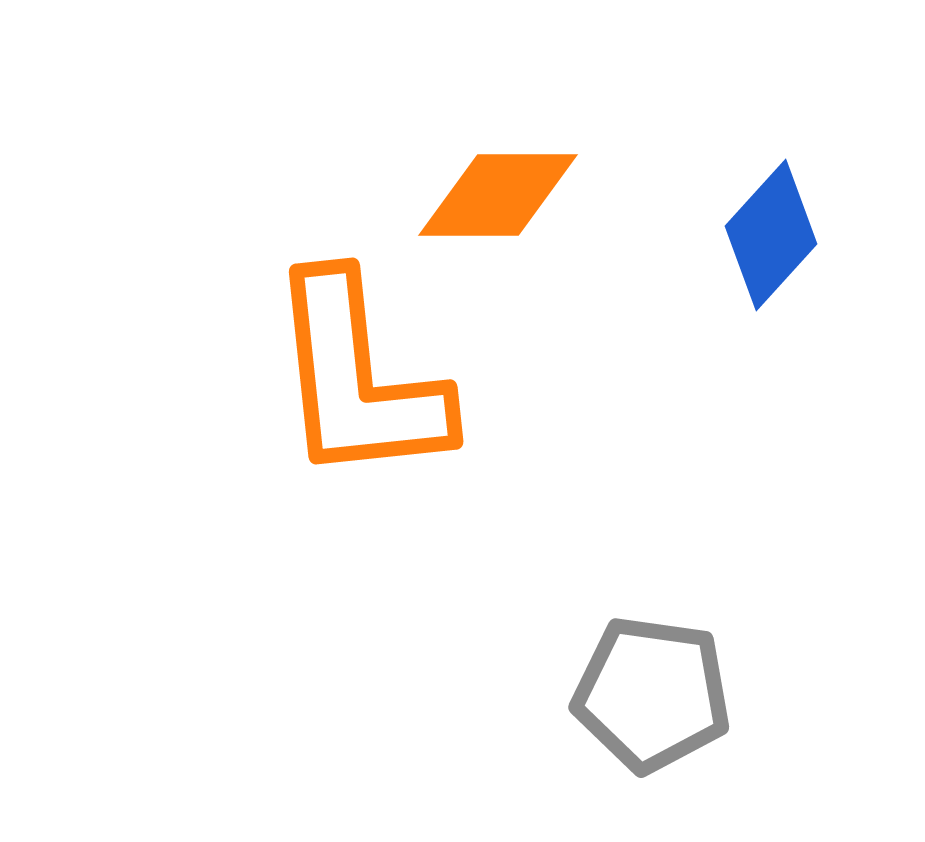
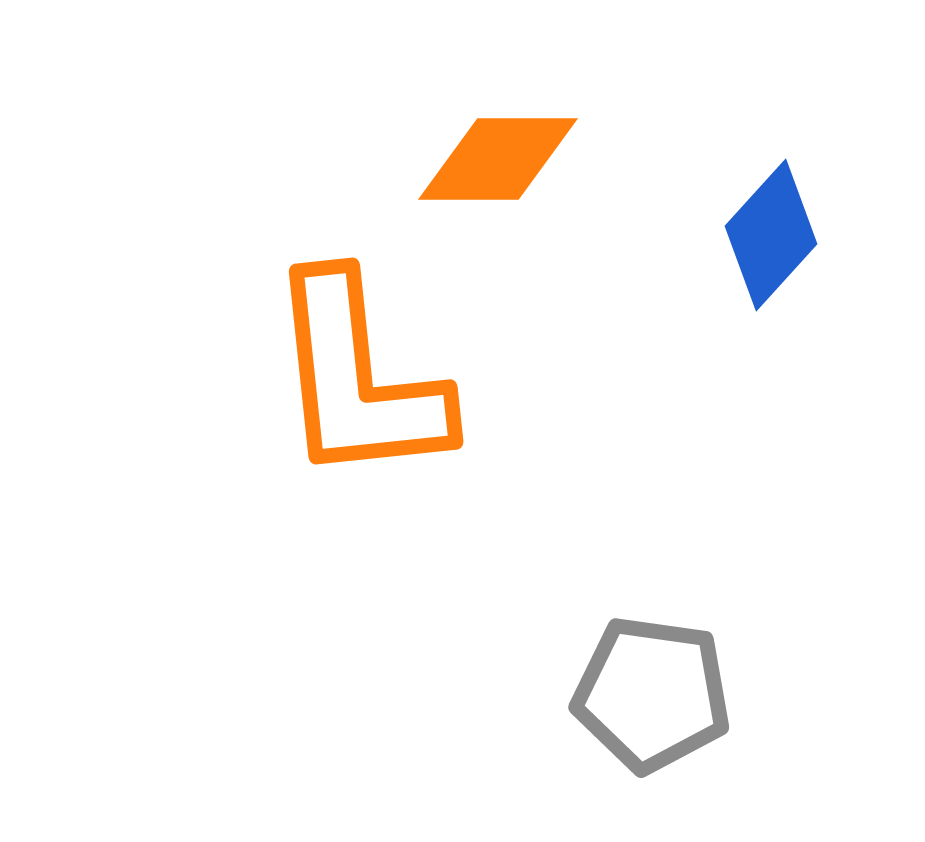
orange diamond: moved 36 px up
